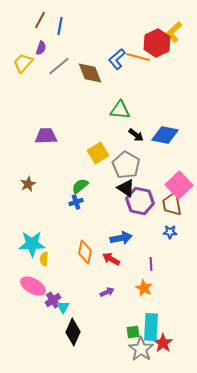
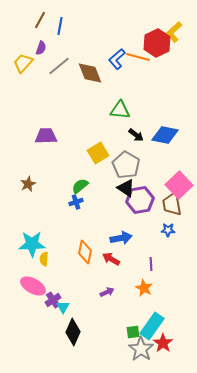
purple hexagon: moved 1 px up; rotated 20 degrees counterclockwise
blue star: moved 2 px left, 2 px up
cyan rectangle: moved 1 px right, 1 px up; rotated 32 degrees clockwise
